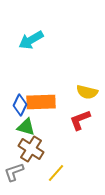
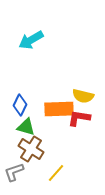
yellow semicircle: moved 4 px left, 4 px down
orange rectangle: moved 18 px right, 7 px down
red L-shape: moved 1 px left, 2 px up; rotated 30 degrees clockwise
